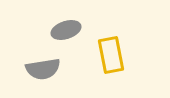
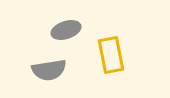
gray semicircle: moved 6 px right, 1 px down
